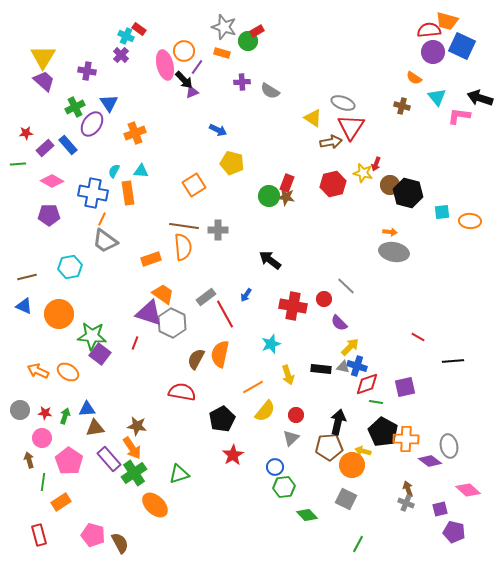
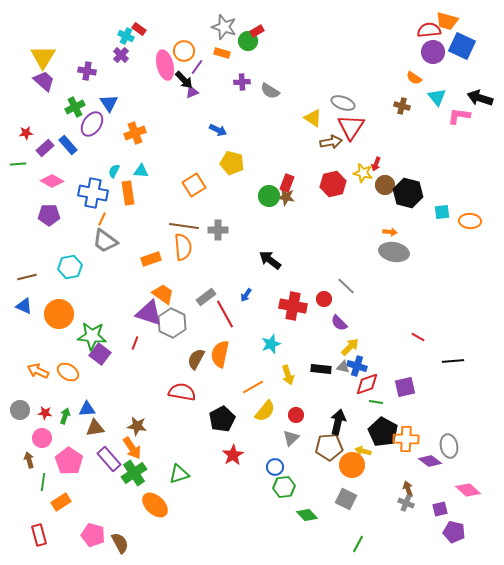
brown circle at (390, 185): moved 5 px left
